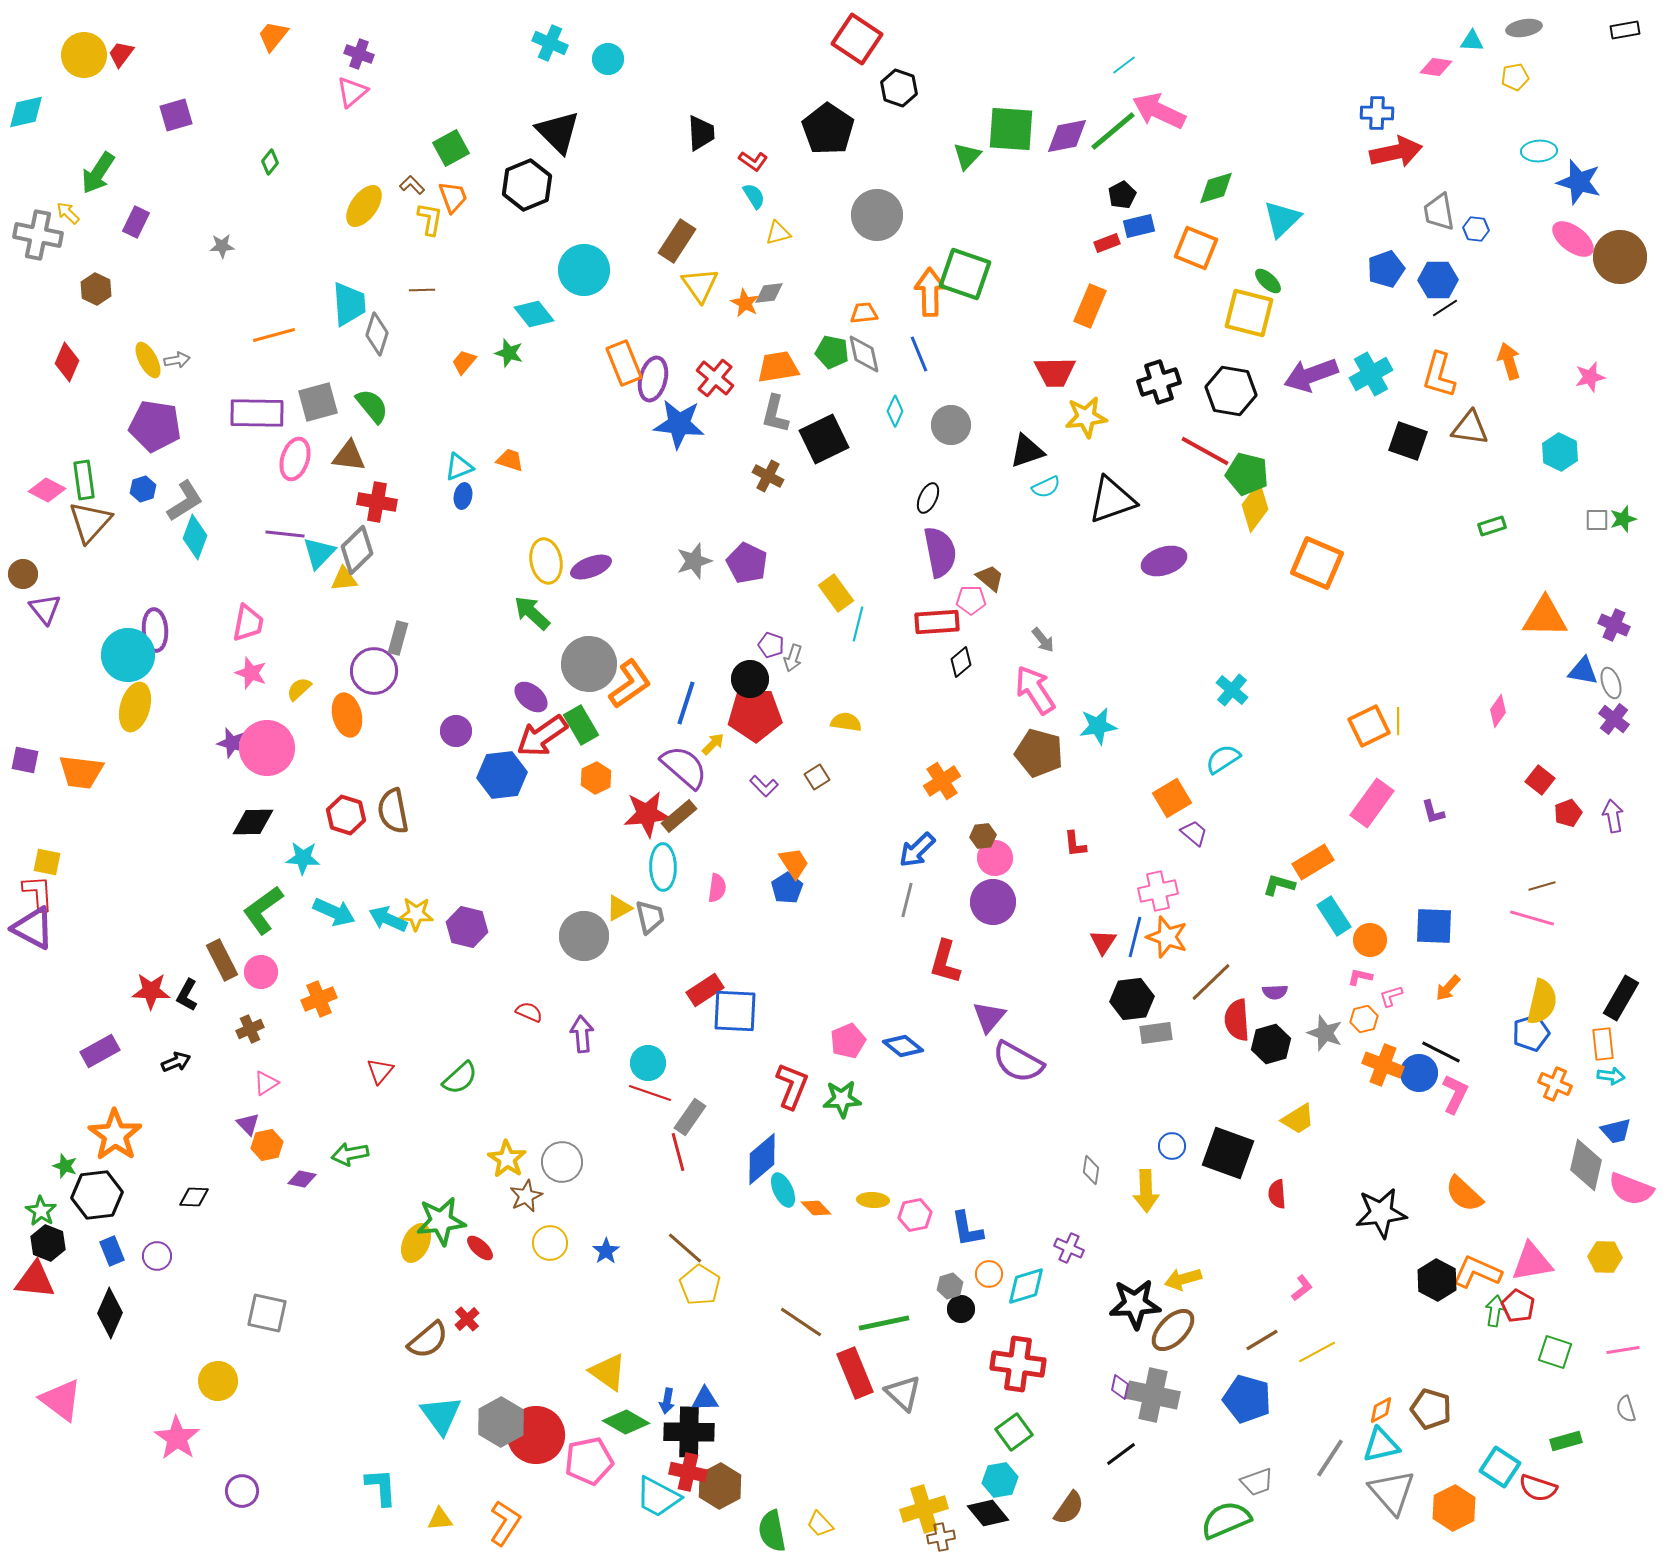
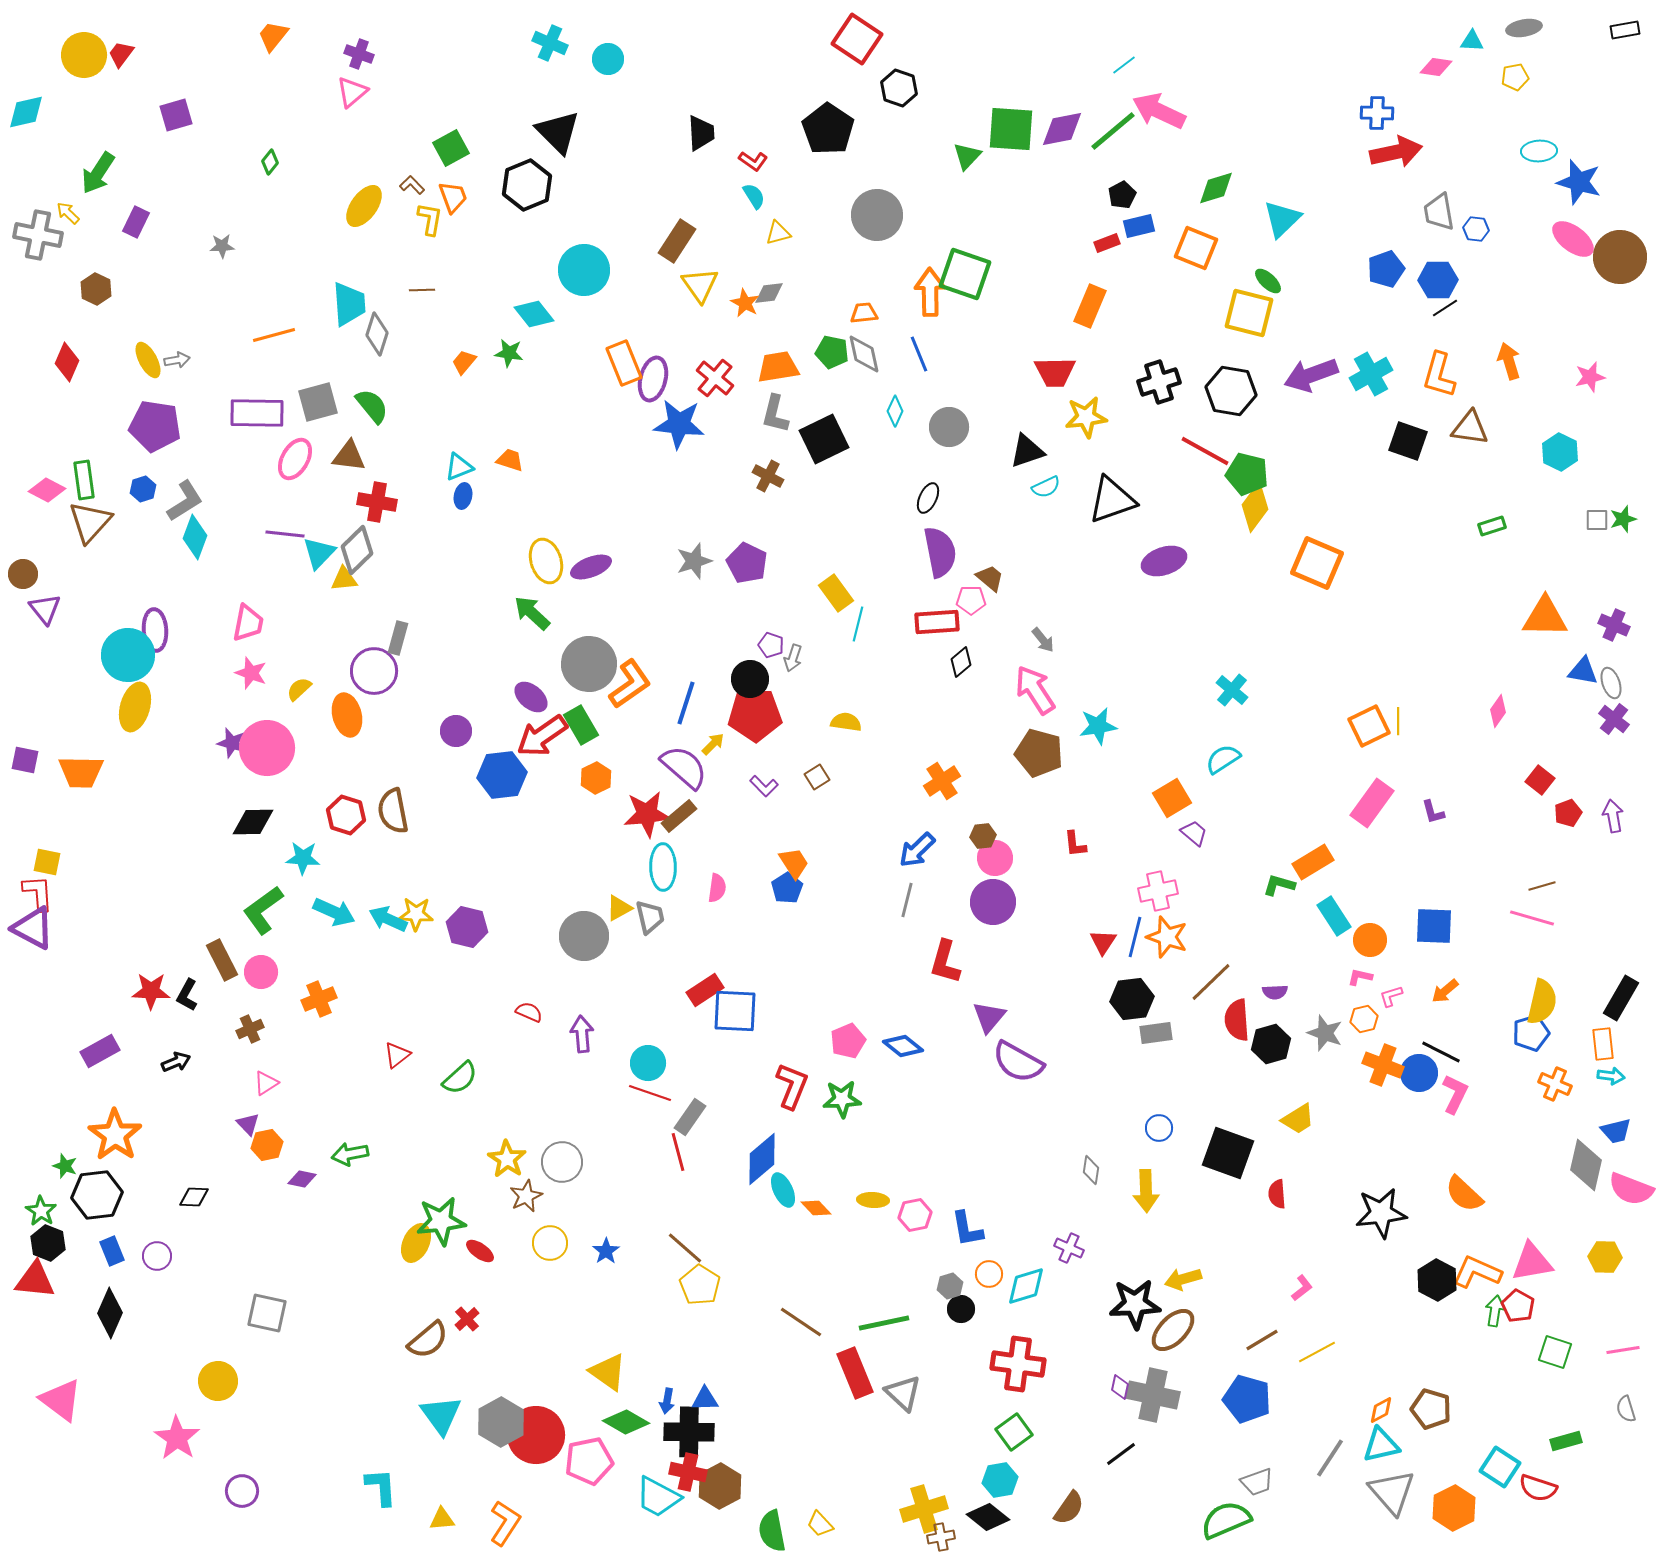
purple diamond at (1067, 136): moved 5 px left, 7 px up
green star at (509, 353): rotated 8 degrees counterclockwise
gray circle at (951, 425): moved 2 px left, 2 px down
pink ellipse at (295, 459): rotated 12 degrees clockwise
yellow ellipse at (546, 561): rotated 6 degrees counterclockwise
orange trapezoid at (81, 772): rotated 6 degrees counterclockwise
orange arrow at (1448, 988): moved 3 px left, 3 px down; rotated 8 degrees clockwise
red triangle at (380, 1071): moved 17 px right, 16 px up; rotated 12 degrees clockwise
blue circle at (1172, 1146): moved 13 px left, 18 px up
red ellipse at (480, 1248): moved 3 px down; rotated 8 degrees counterclockwise
black diamond at (988, 1513): moved 4 px down; rotated 12 degrees counterclockwise
yellow triangle at (440, 1519): moved 2 px right
